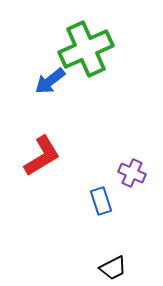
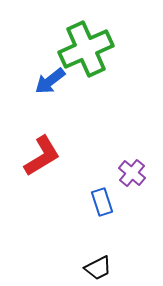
purple cross: rotated 16 degrees clockwise
blue rectangle: moved 1 px right, 1 px down
black trapezoid: moved 15 px left
